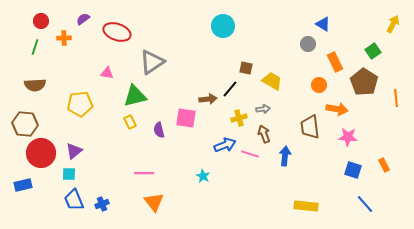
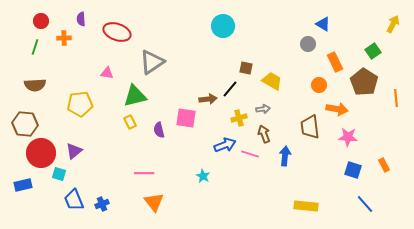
purple semicircle at (83, 19): moved 2 px left; rotated 56 degrees counterclockwise
cyan square at (69, 174): moved 10 px left; rotated 16 degrees clockwise
